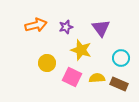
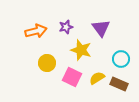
orange arrow: moved 6 px down
cyan circle: moved 1 px down
yellow semicircle: rotated 28 degrees counterclockwise
